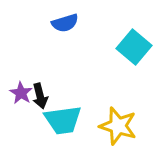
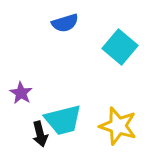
cyan square: moved 14 px left
black arrow: moved 38 px down
cyan trapezoid: rotated 6 degrees counterclockwise
